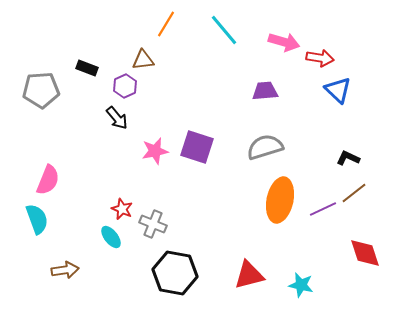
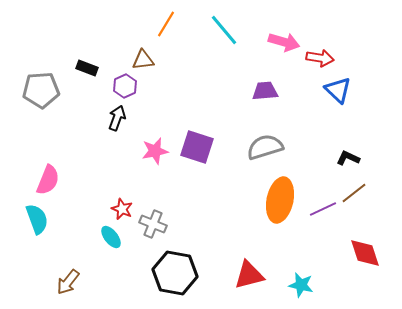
black arrow: rotated 120 degrees counterclockwise
brown arrow: moved 3 px right, 12 px down; rotated 136 degrees clockwise
